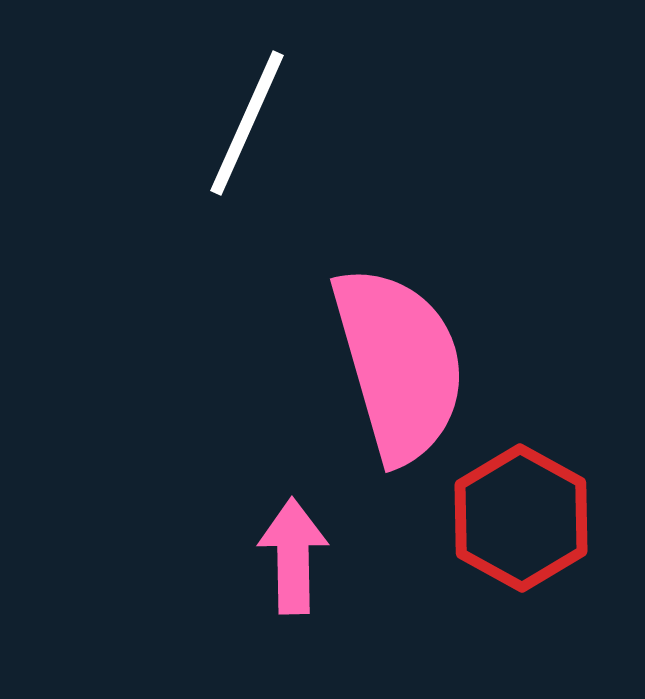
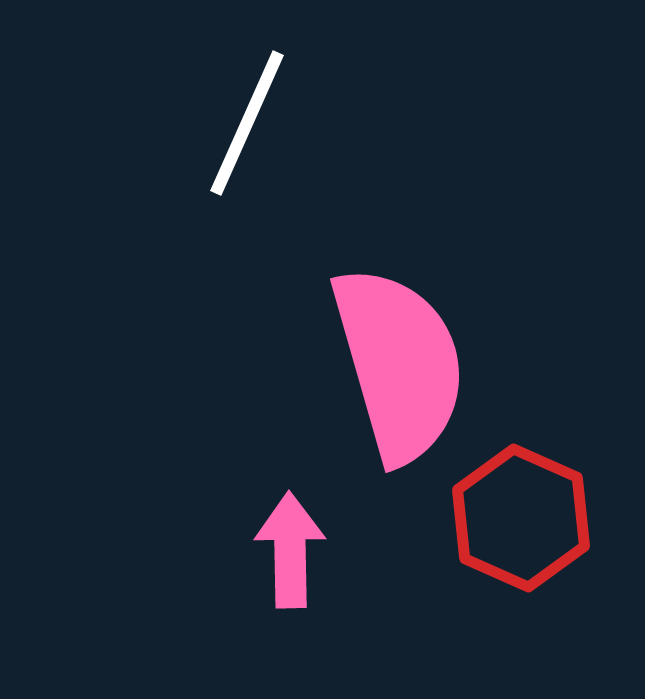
red hexagon: rotated 5 degrees counterclockwise
pink arrow: moved 3 px left, 6 px up
